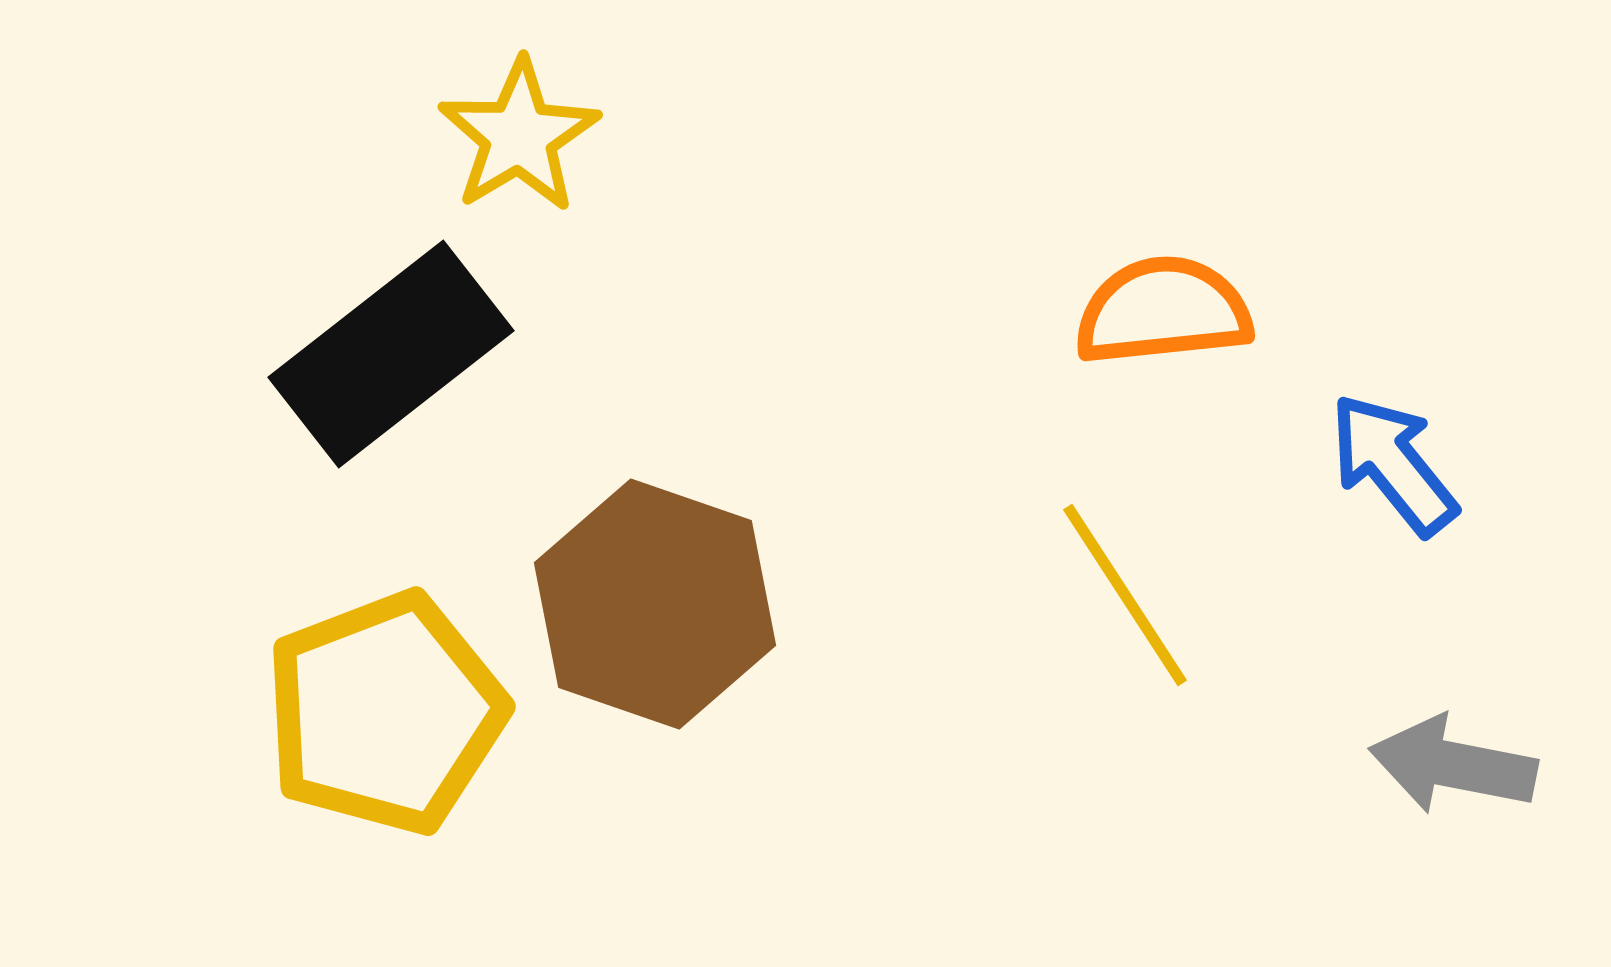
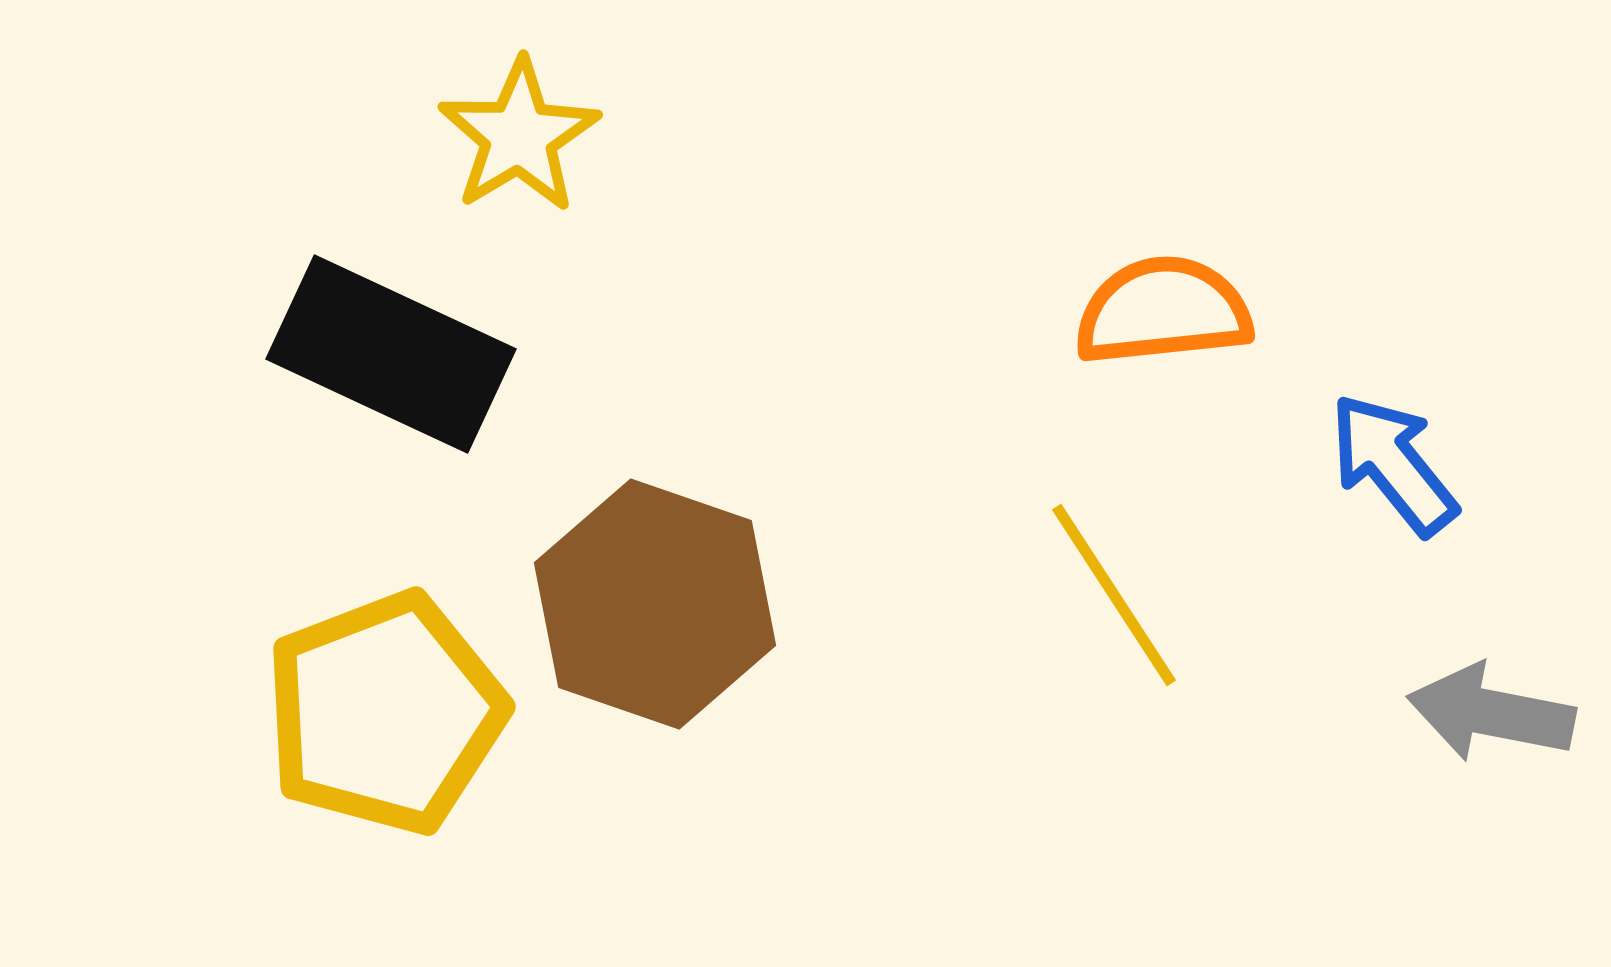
black rectangle: rotated 63 degrees clockwise
yellow line: moved 11 px left
gray arrow: moved 38 px right, 52 px up
